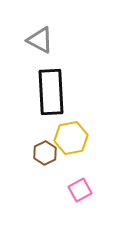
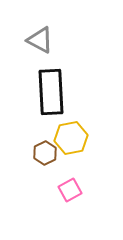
pink square: moved 10 px left
